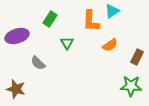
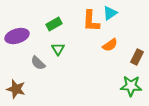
cyan triangle: moved 2 px left, 2 px down
green rectangle: moved 4 px right, 5 px down; rotated 28 degrees clockwise
green triangle: moved 9 px left, 6 px down
